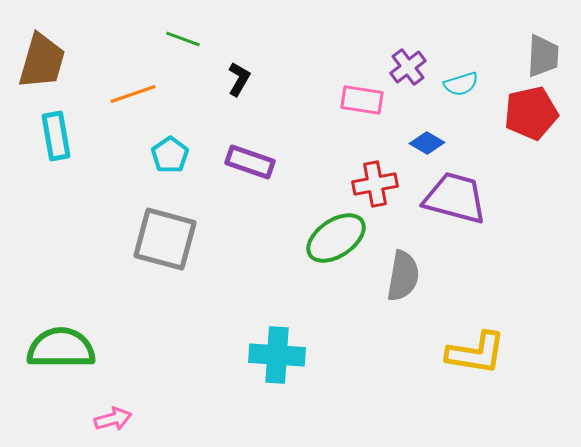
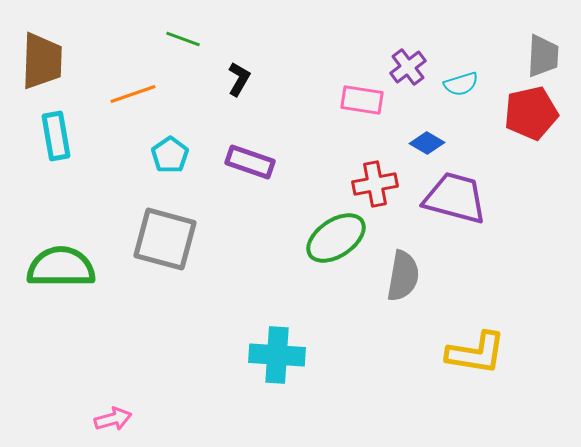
brown trapezoid: rotated 14 degrees counterclockwise
green semicircle: moved 81 px up
